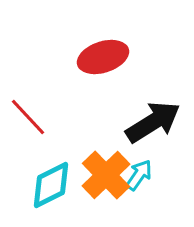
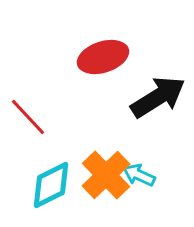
black arrow: moved 5 px right, 25 px up
cyan arrow: rotated 100 degrees counterclockwise
